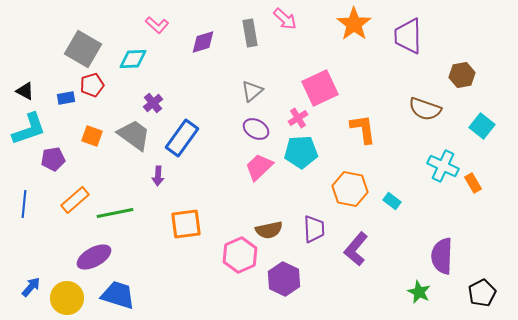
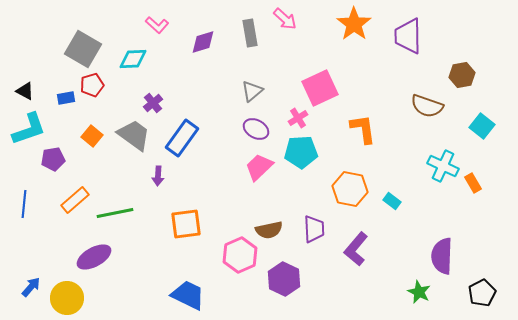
brown semicircle at (425, 109): moved 2 px right, 3 px up
orange square at (92, 136): rotated 20 degrees clockwise
blue trapezoid at (118, 295): moved 70 px right; rotated 9 degrees clockwise
